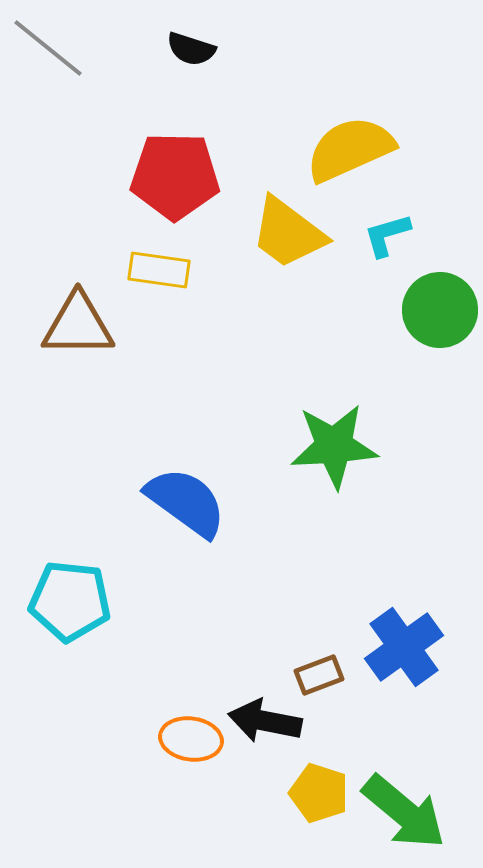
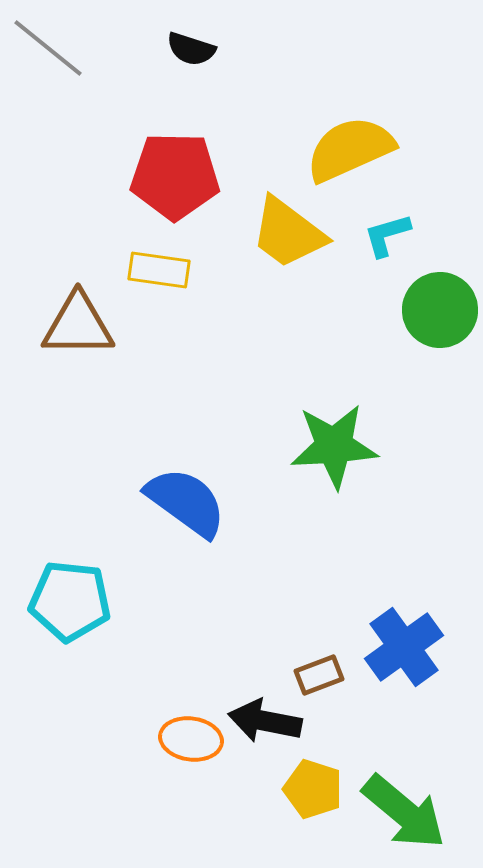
yellow pentagon: moved 6 px left, 4 px up
